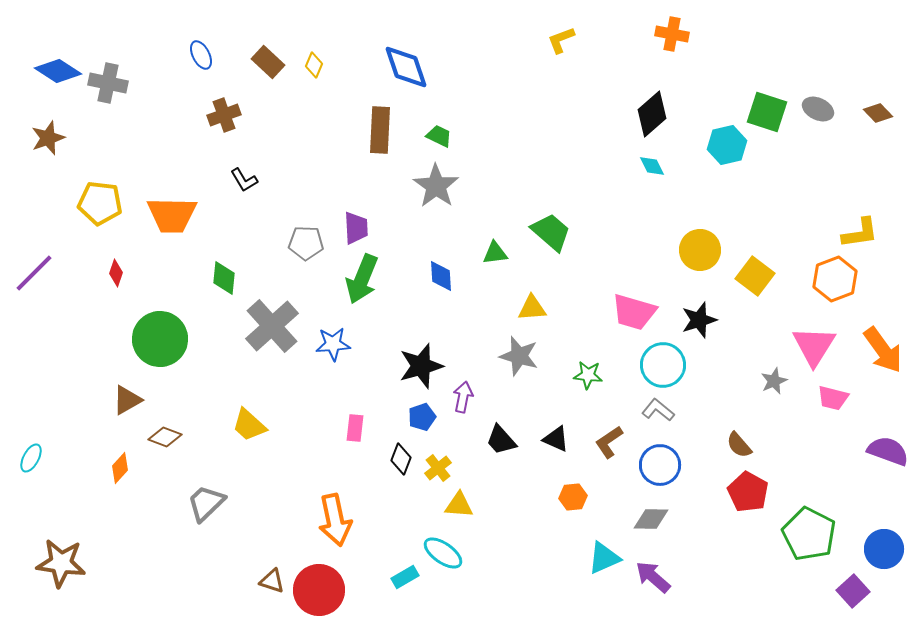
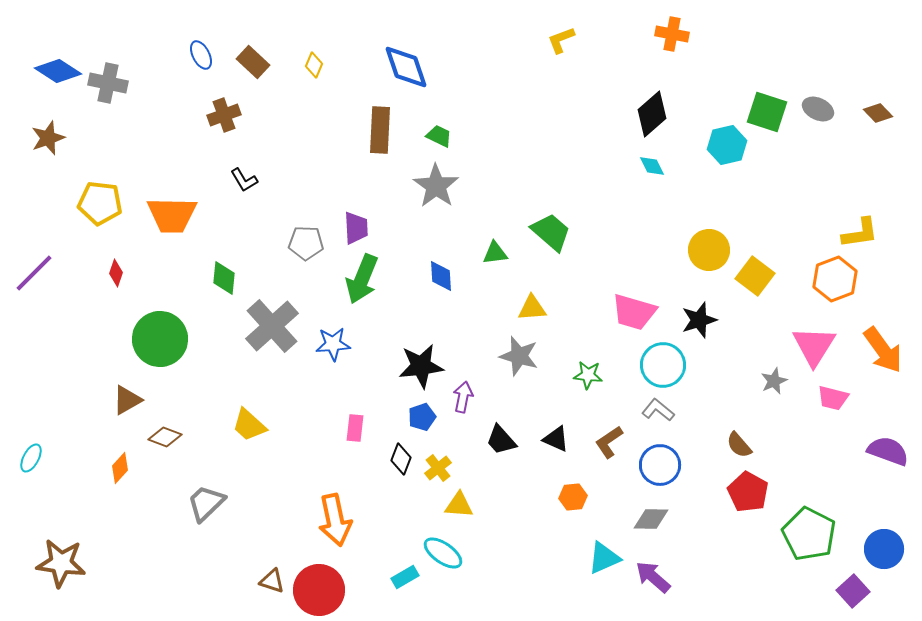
brown rectangle at (268, 62): moved 15 px left
yellow circle at (700, 250): moved 9 px right
black star at (421, 366): rotated 9 degrees clockwise
